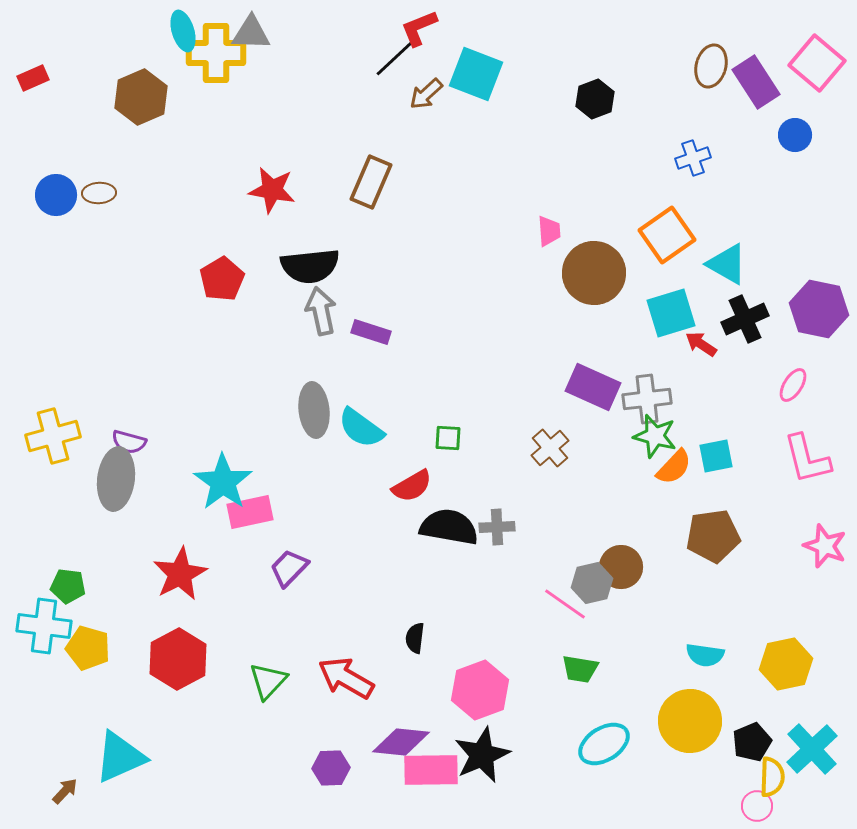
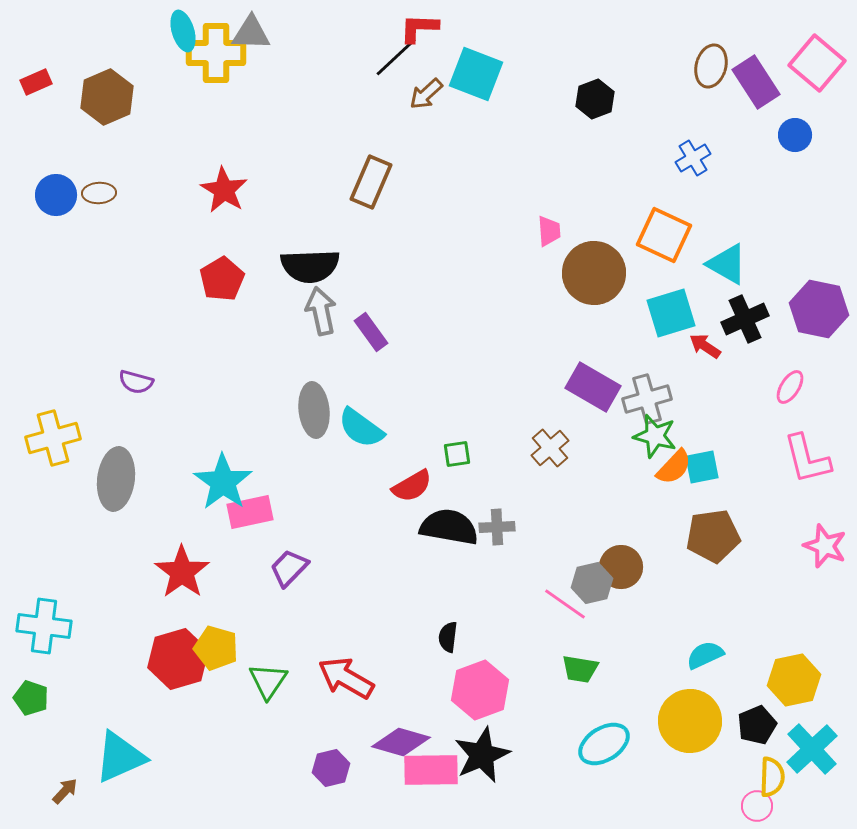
red L-shape at (419, 28): rotated 24 degrees clockwise
red rectangle at (33, 78): moved 3 px right, 4 px down
brown hexagon at (141, 97): moved 34 px left
blue cross at (693, 158): rotated 12 degrees counterclockwise
red star at (272, 190): moved 48 px left; rotated 21 degrees clockwise
orange square at (667, 235): moved 3 px left; rotated 30 degrees counterclockwise
black semicircle at (310, 266): rotated 4 degrees clockwise
purple rectangle at (371, 332): rotated 36 degrees clockwise
red arrow at (701, 344): moved 4 px right, 2 px down
pink ellipse at (793, 385): moved 3 px left, 2 px down
purple rectangle at (593, 387): rotated 6 degrees clockwise
gray cross at (647, 399): rotated 9 degrees counterclockwise
yellow cross at (53, 436): moved 2 px down
green square at (448, 438): moved 9 px right, 16 px down; rotated 12 degrees counterclockwise
purple semicircle at (129, 442): moved 7 px right, 60 px up
cyan square at (716, 456): moved 14 px left, 11 px down
red star at (180, 574): moved 2 px right, 2 px up; rotated 8 degrees counterclockwise
green pentagon at (68, 586): moved 37 px left, 112 px down; rotated 12 degrees clockwise
black semicircle at (415, 638): moved 33 px right, 1 px up
yellow pentagon at (88, 648): moved 128 px right
cyan semicircle at (705, 655): rotated 147 degrees clockwise
red hexagon at (178, 659): rotated 12 degrees clockwise
yellow hexagon at (786, 664): moved 8 px right, 16 px down
green triangle at (268, 681): rotated 9 degrees counterclockwise
purple diamond at (401, 742): rotated 10 degrees clockwise
black pentagon at (752, 742): moved 5 px right, 17 px up
purple hexagon at (331, 768): rotated 12 degrees counterclockwise
